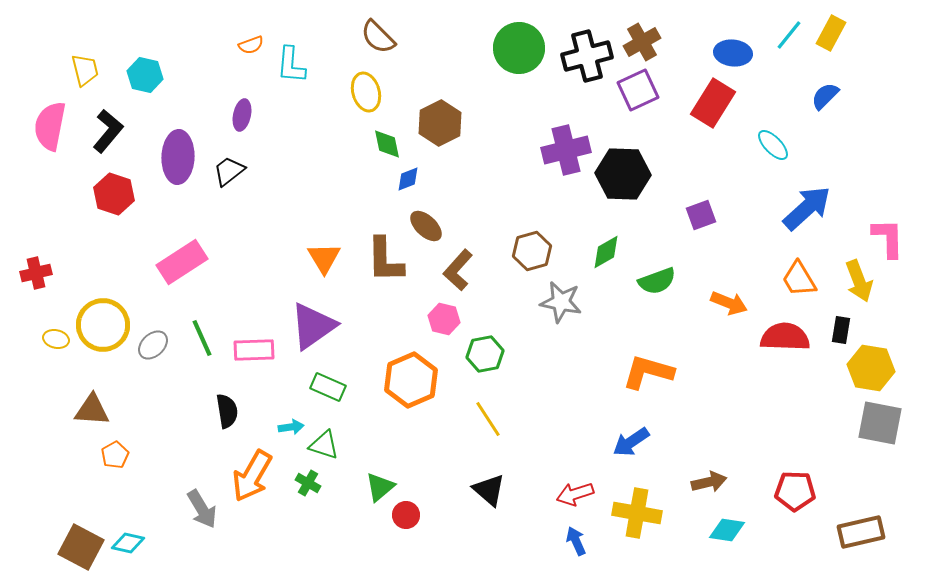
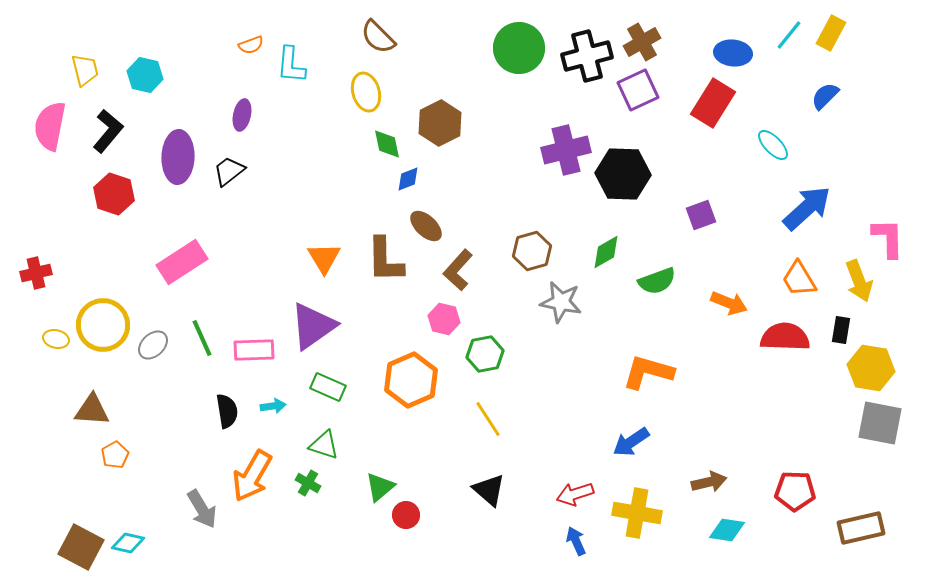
cyan arrow at (291, 427): moved 18 px left, 21 px up
brown rectangle at (861, 532): moved 4 px up
